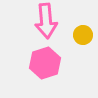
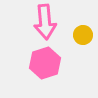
pink arrow: moved 1 px left, 1 px down
